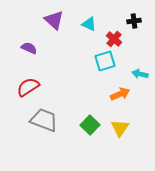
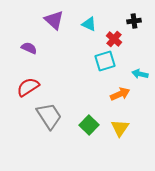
gray trapezoid: moved 5 px right, 4 px up; rotated 36 degrees clockwise
green square: moved 1 px left
